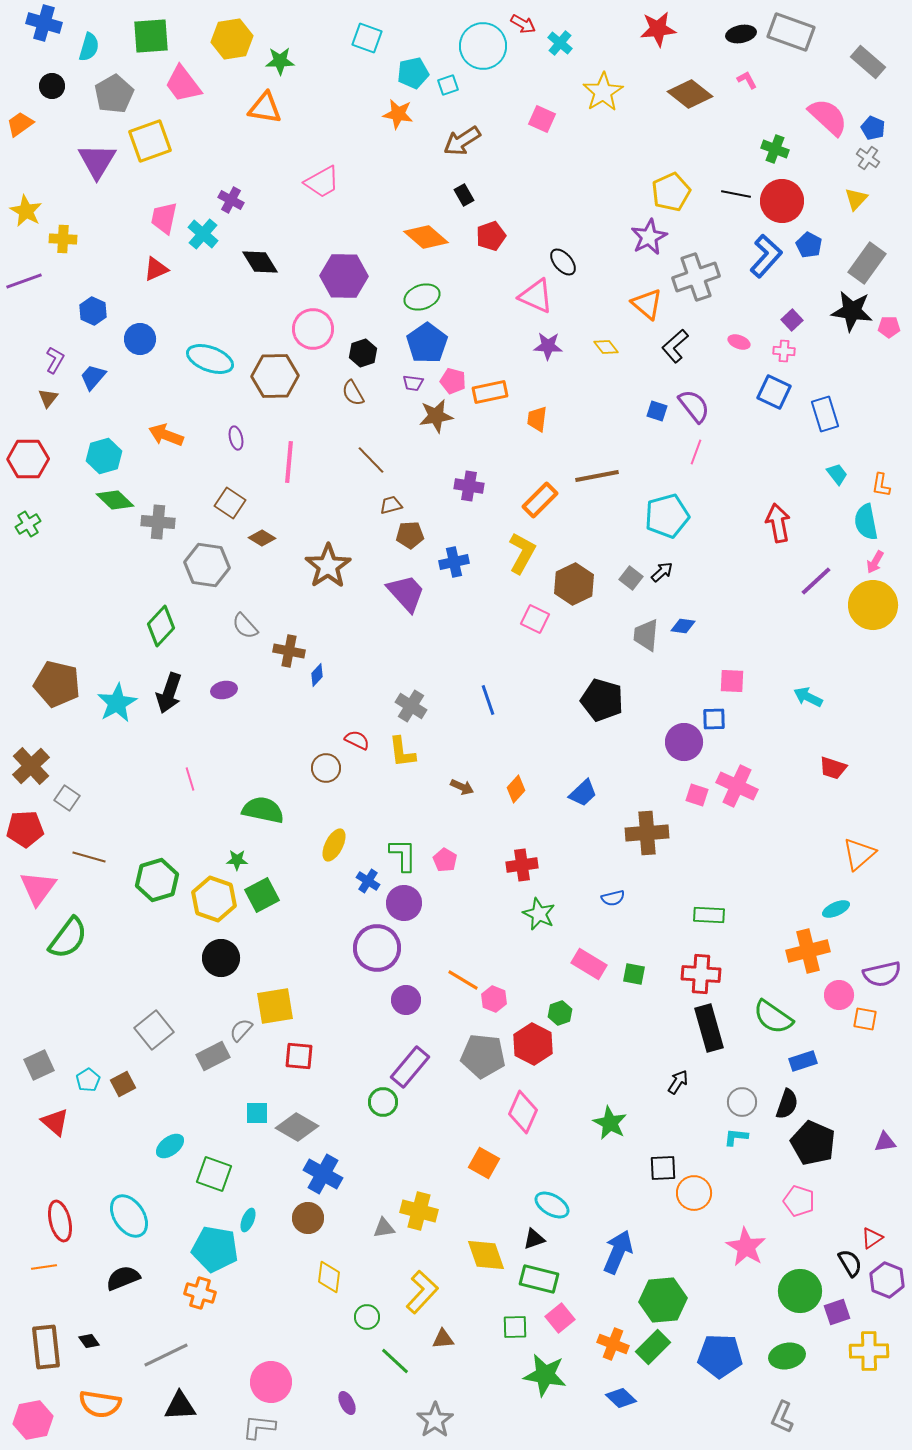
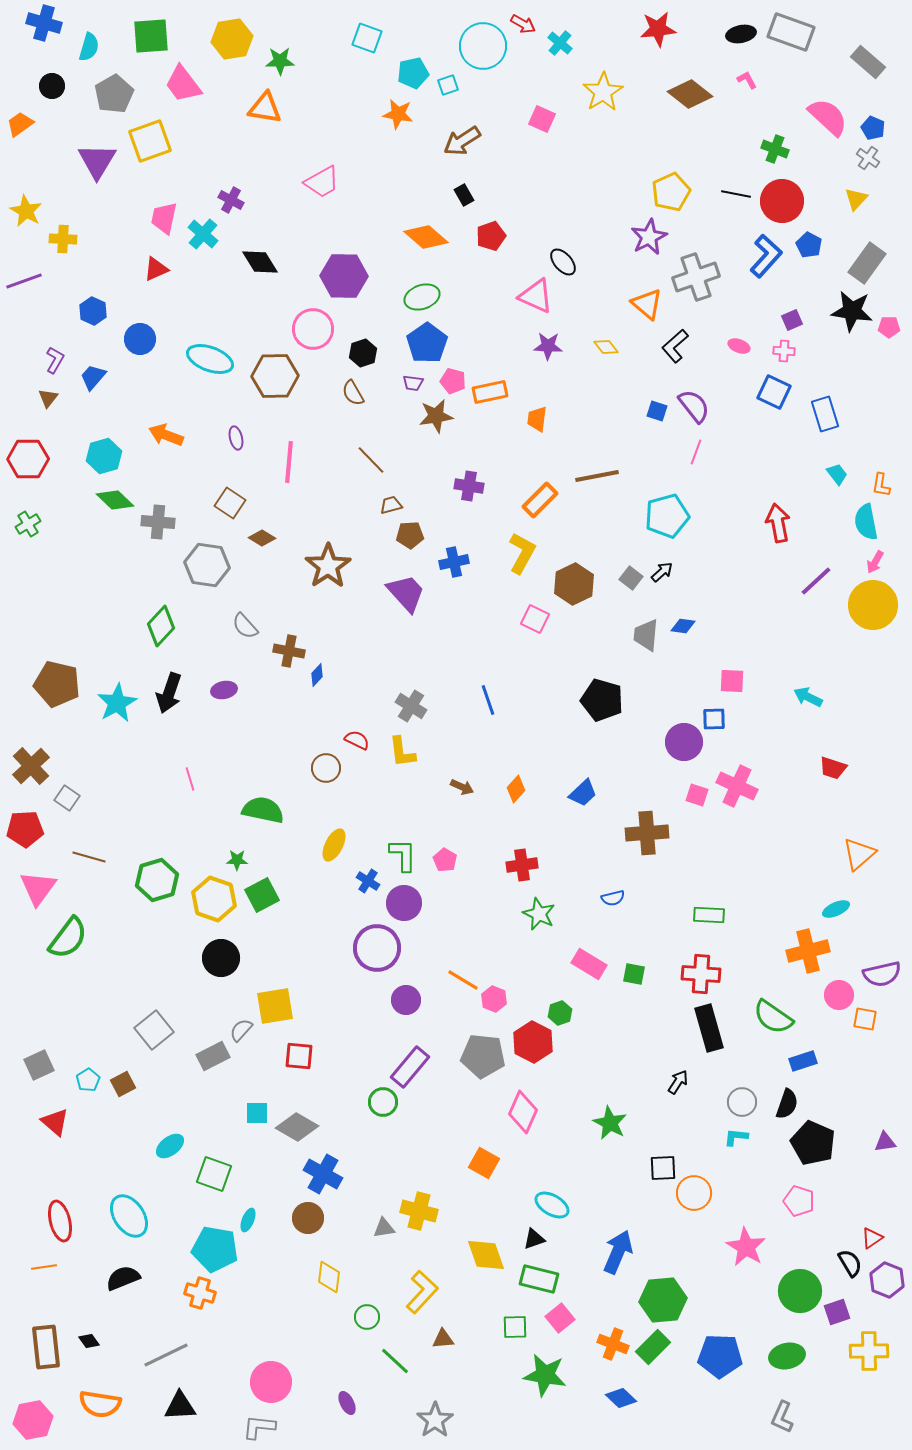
purple square at (792, 320): rotated 20 degrees clockwise
pink ellipse at (739, 342): moved 4 px down
red hexagon at (533, 1044): moved 2 px up
